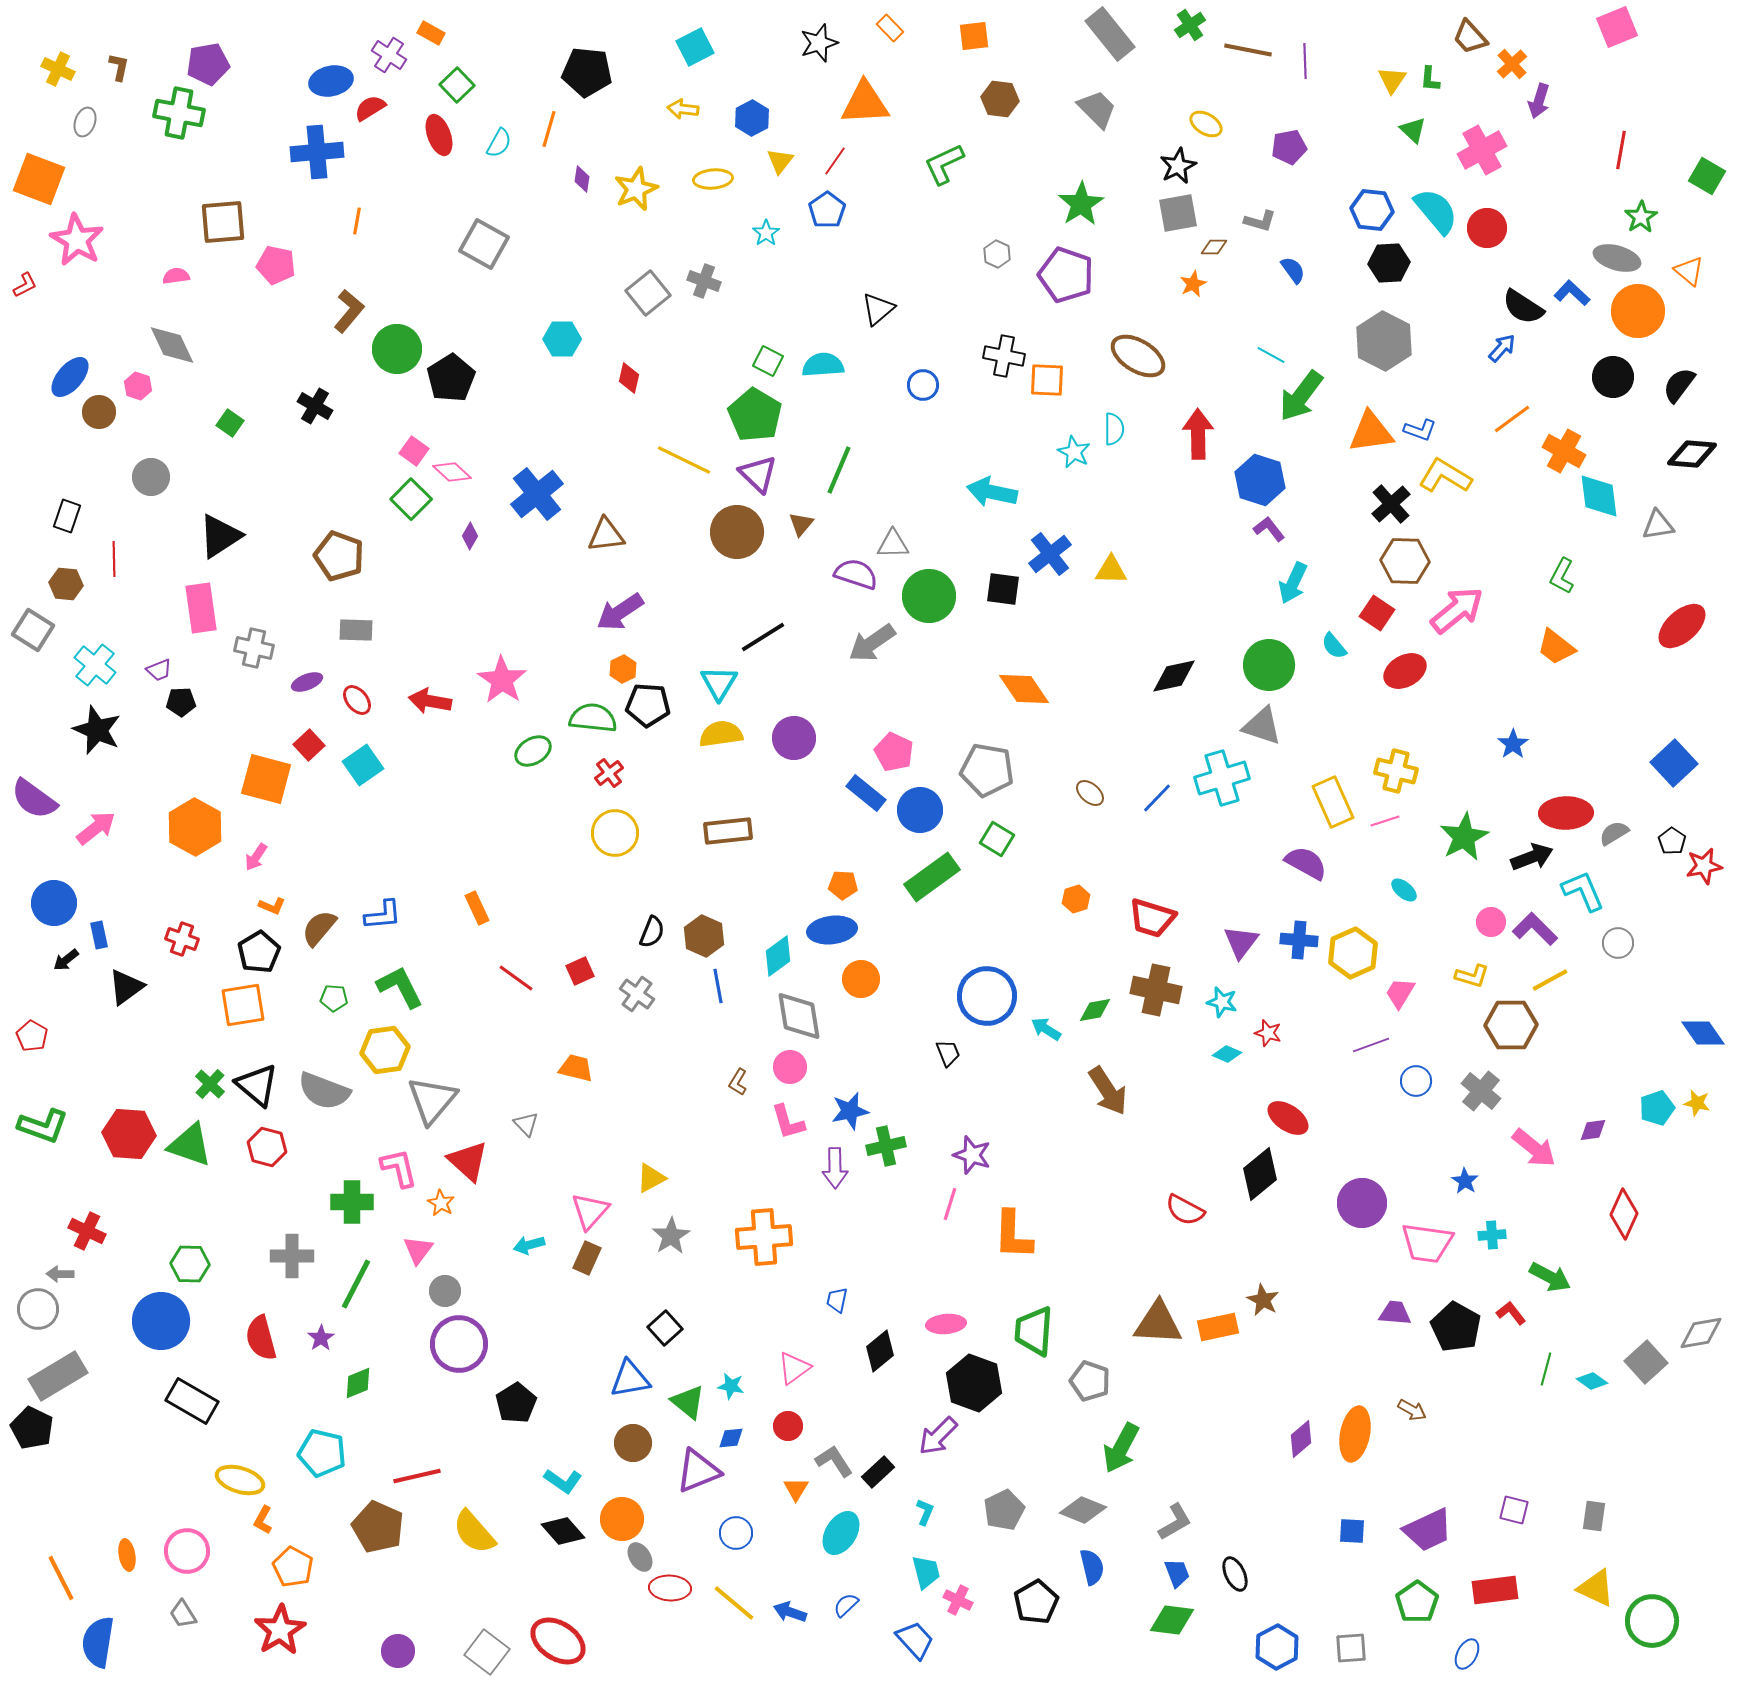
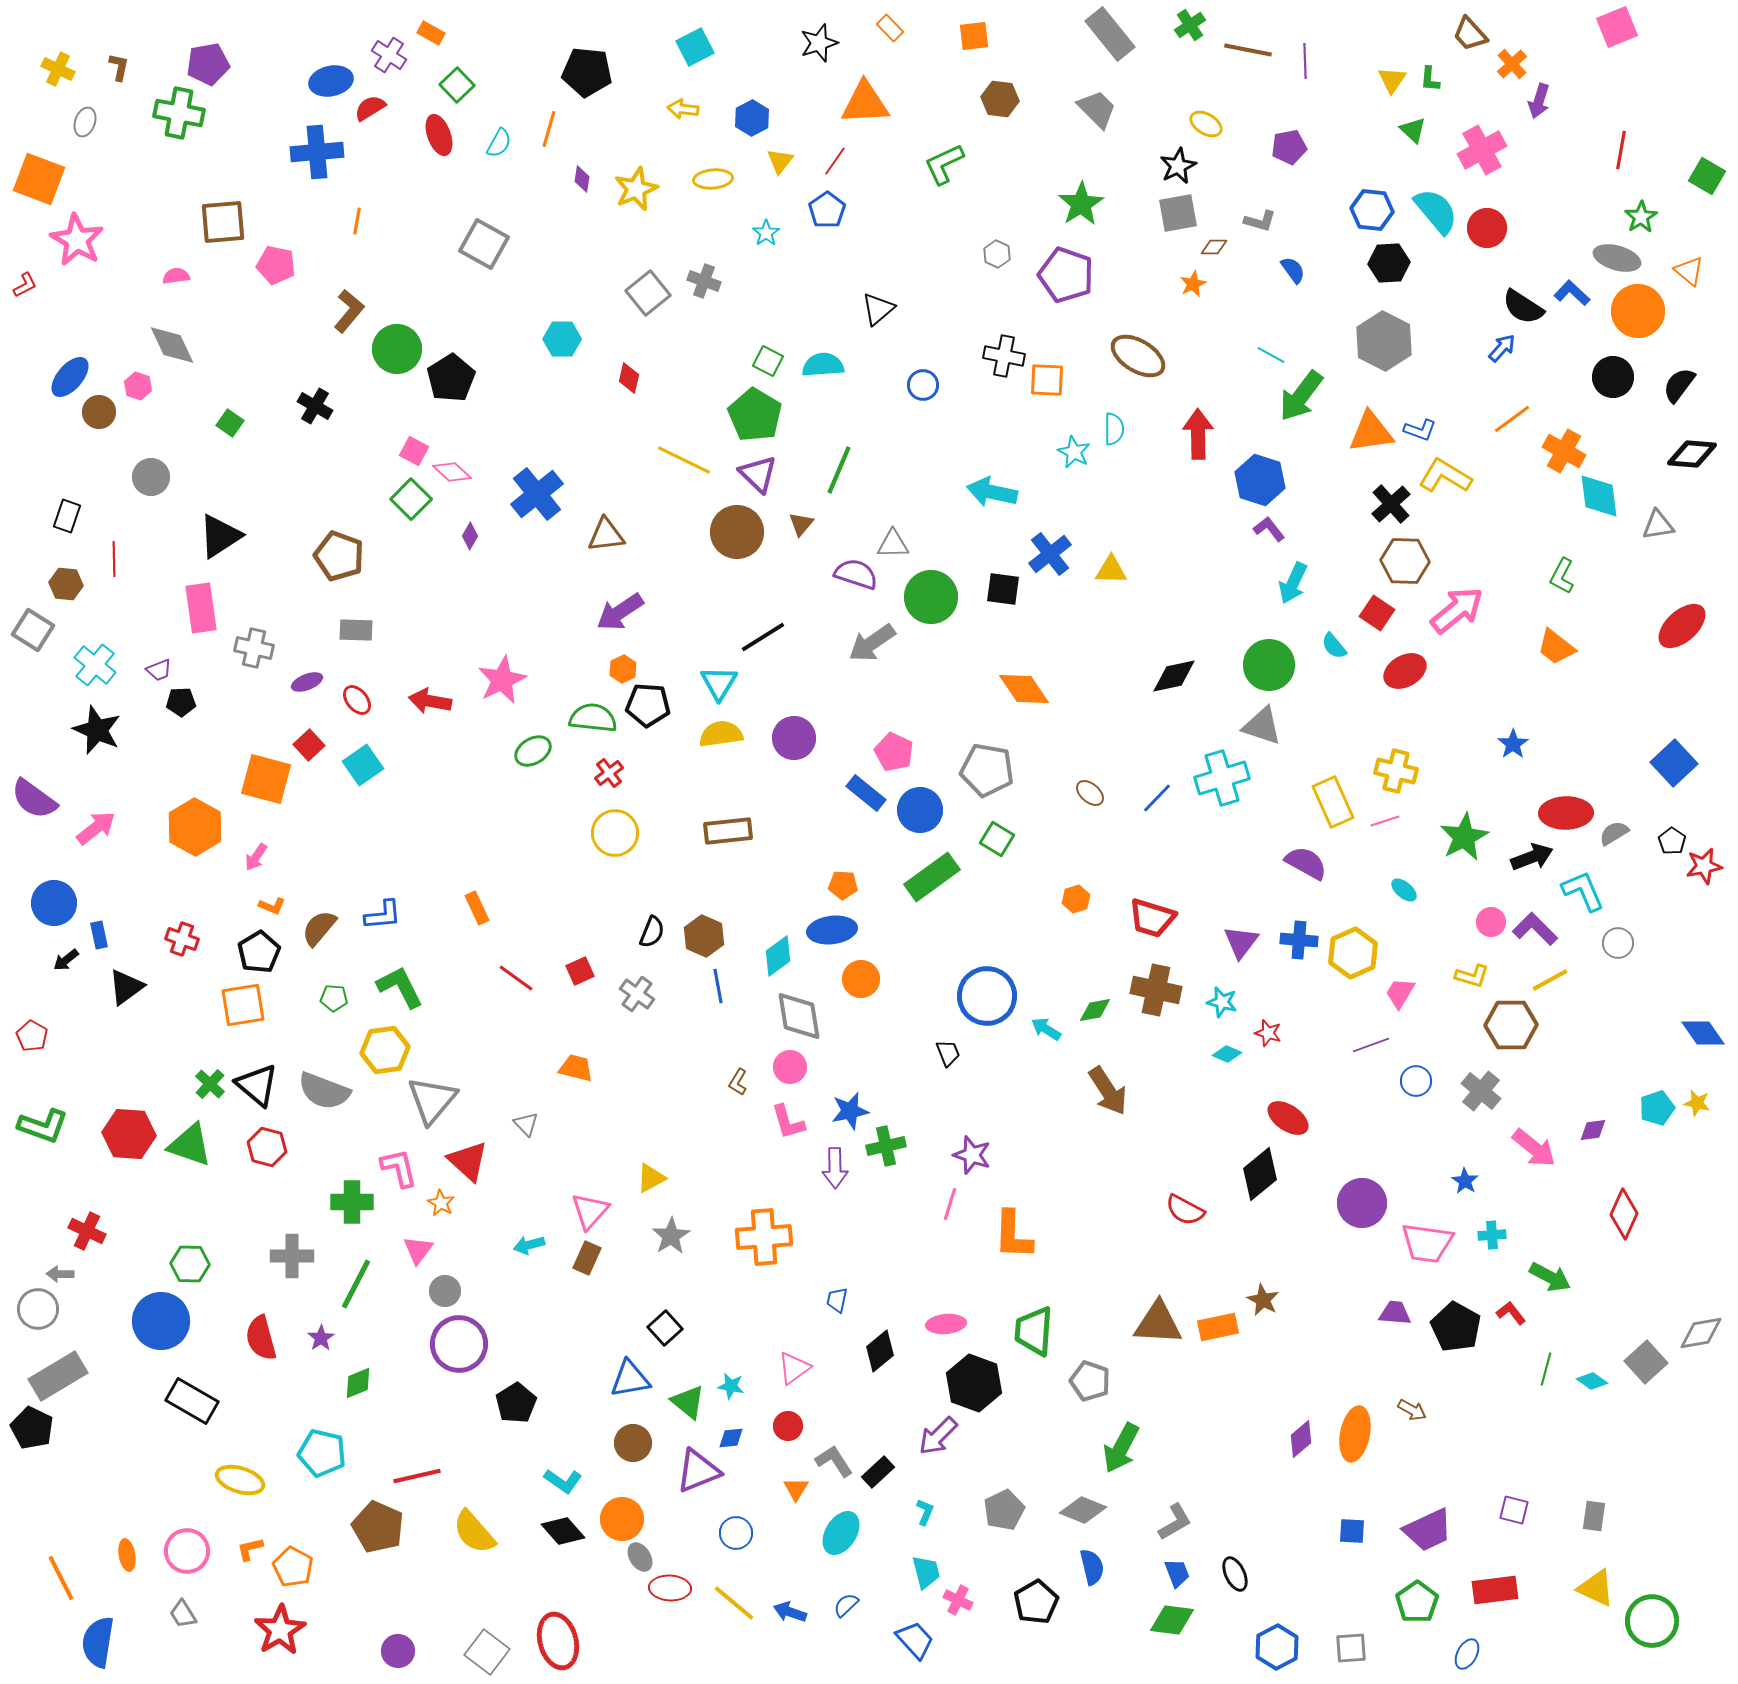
brown trapezoid at (1470, 37): moved 3 px up
pink square at (414, 451): rotated 8 degrees counterclockwise
green circle at (929, 596): moved 2 px right, 1 px down
pink star at (502, 680): rotated 12 degrees clockwise
orange L-shape at (263, 1520): moved 13 px left, 29 px down; rotated 48 degrees clockwise
red ellipse at (558, 1641): rotated 42 degrees clockwise
